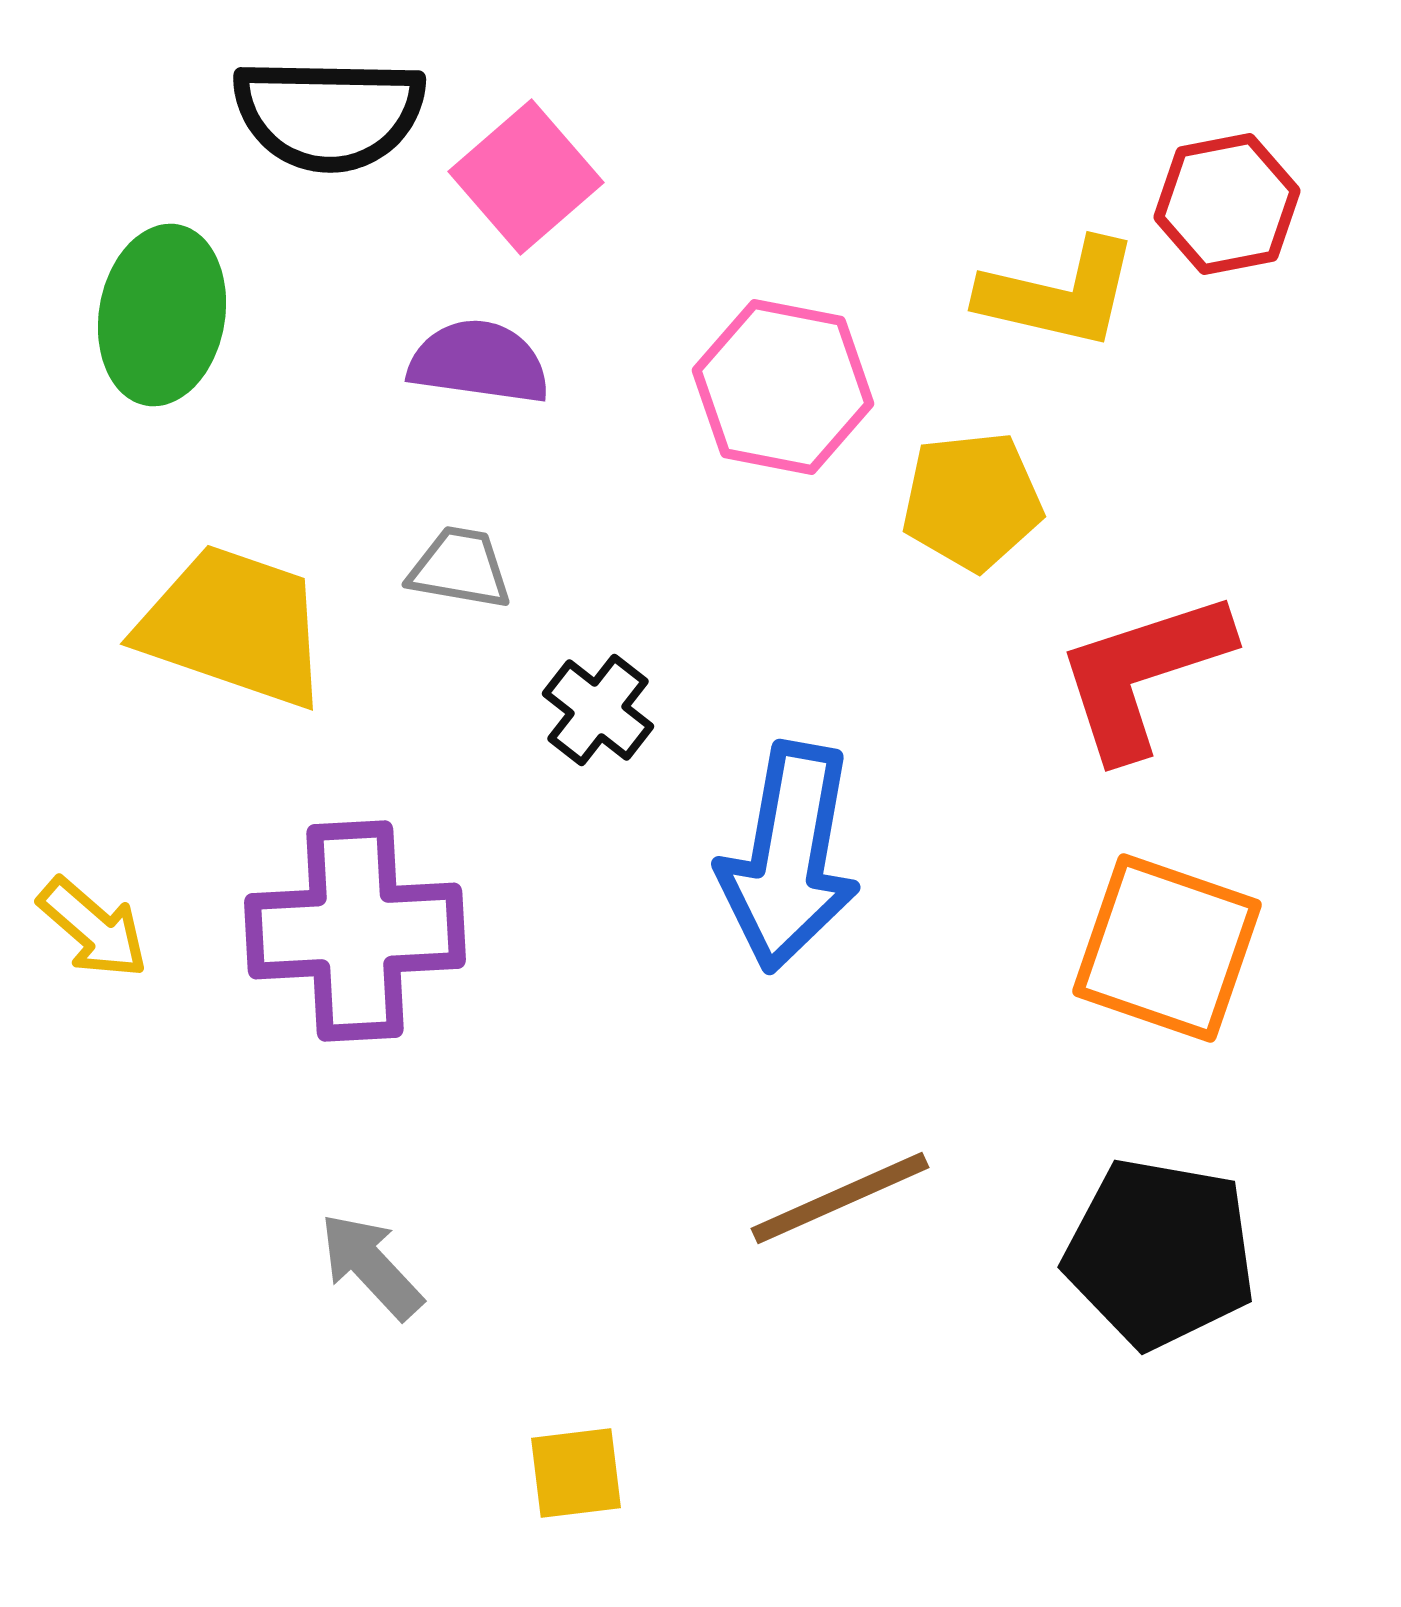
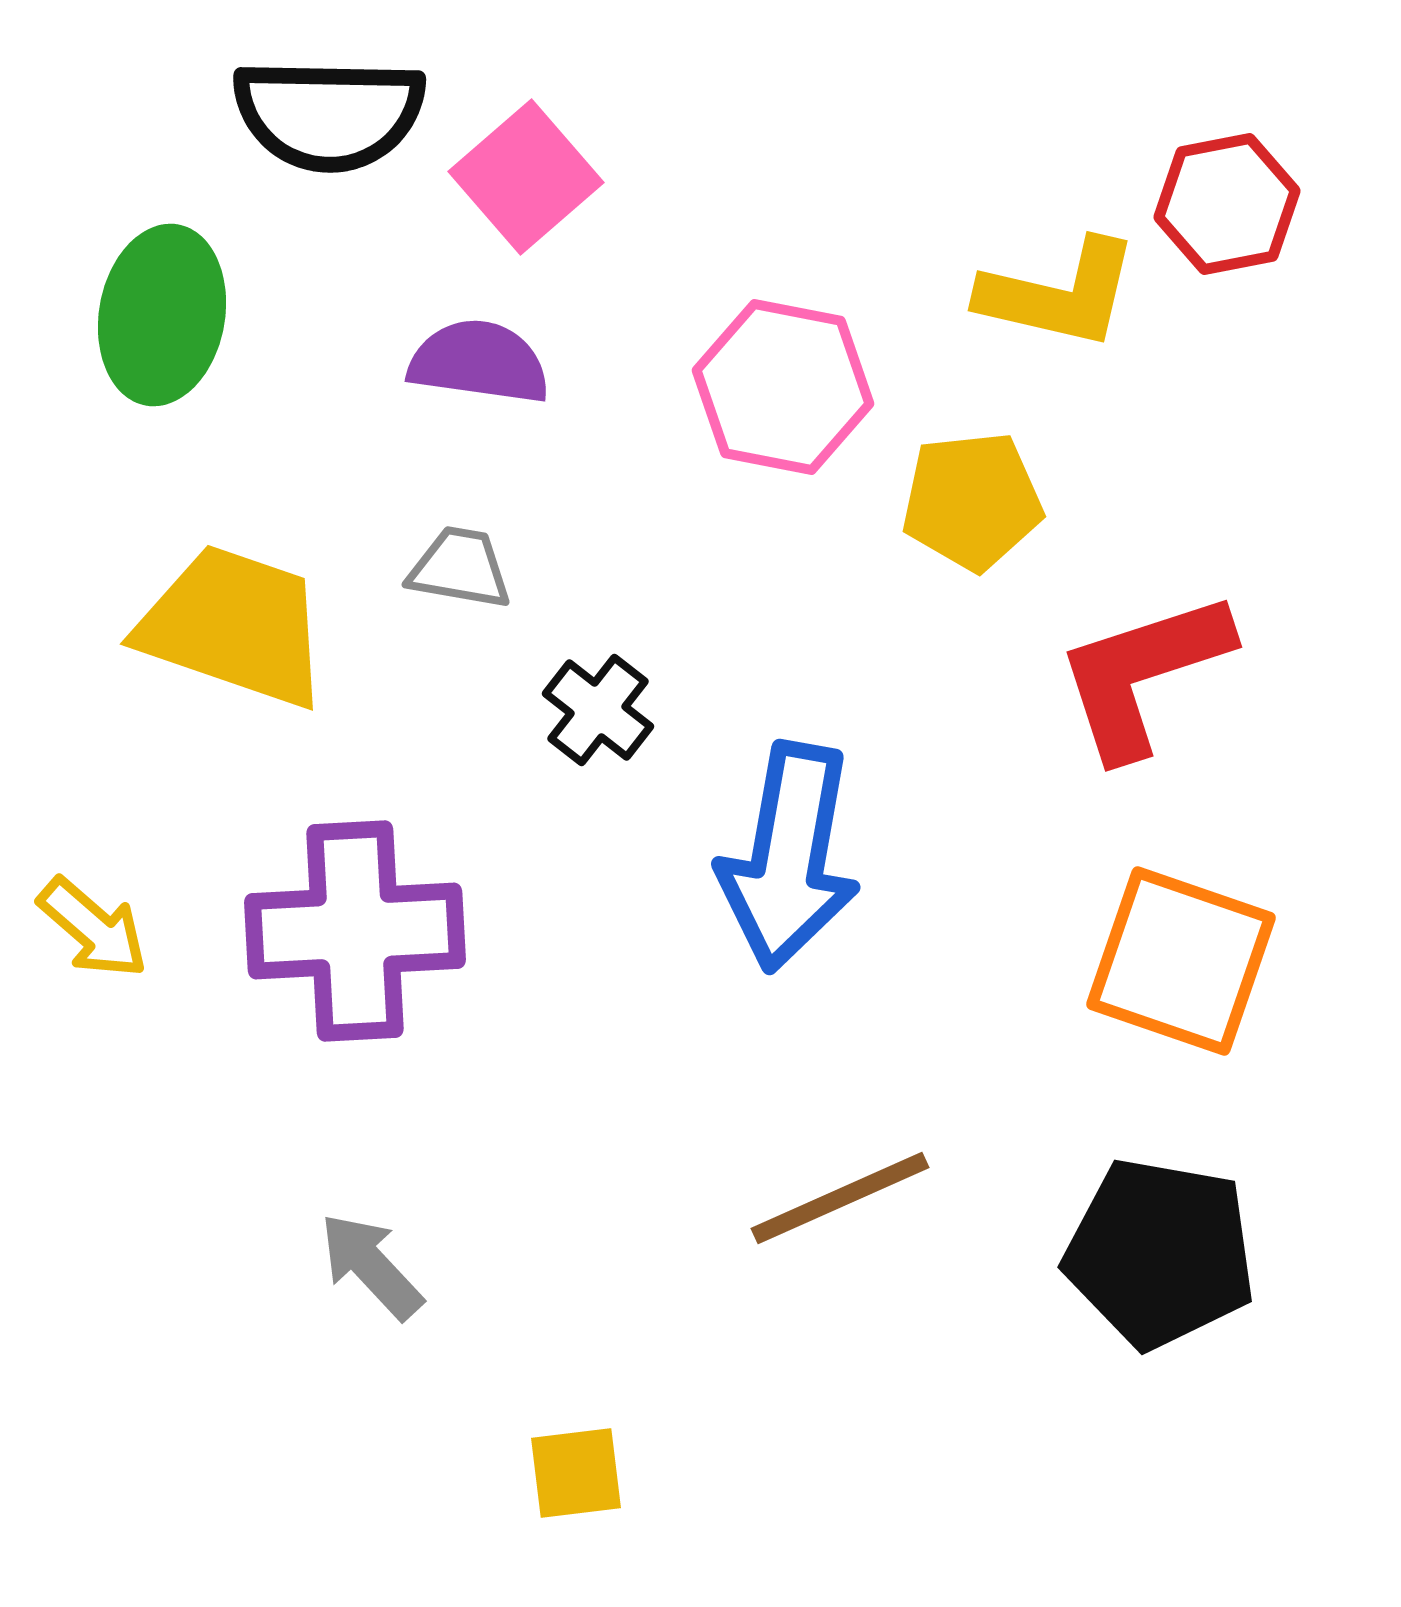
orange square: moved 14 px right, 13 px down
